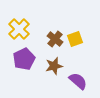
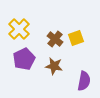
yellow square: moved 1 px right, 1 px up
brown star: rotated 24 degrees clockwise
purple semicircle: moved 6 px right; rotated 60 degrees clockwise
